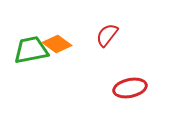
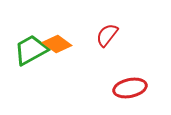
green trapezoid: rotated 18 degrees counterclockwise
